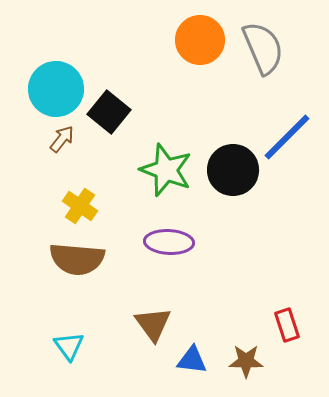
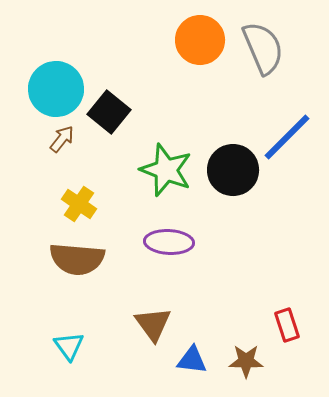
yellow cross: moved 1 px left, 2 px up
